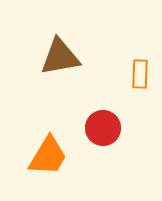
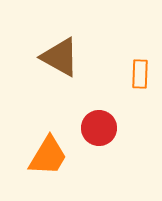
brown triangle: rotated 39 degrees clockwise
red circle: moved 4 px left
